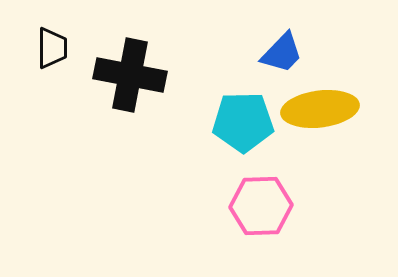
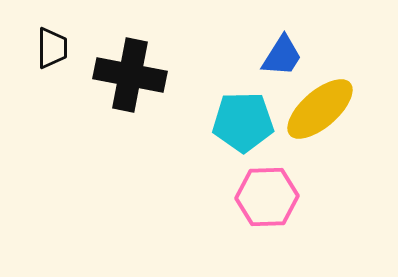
blue trapezoid: moved 3 px down; rotated 12 degrees counterclockwise
yellow ellipse: rotated 34 degrees counterclockwise
pink hexagon: moved 6 px right, 9 px up
